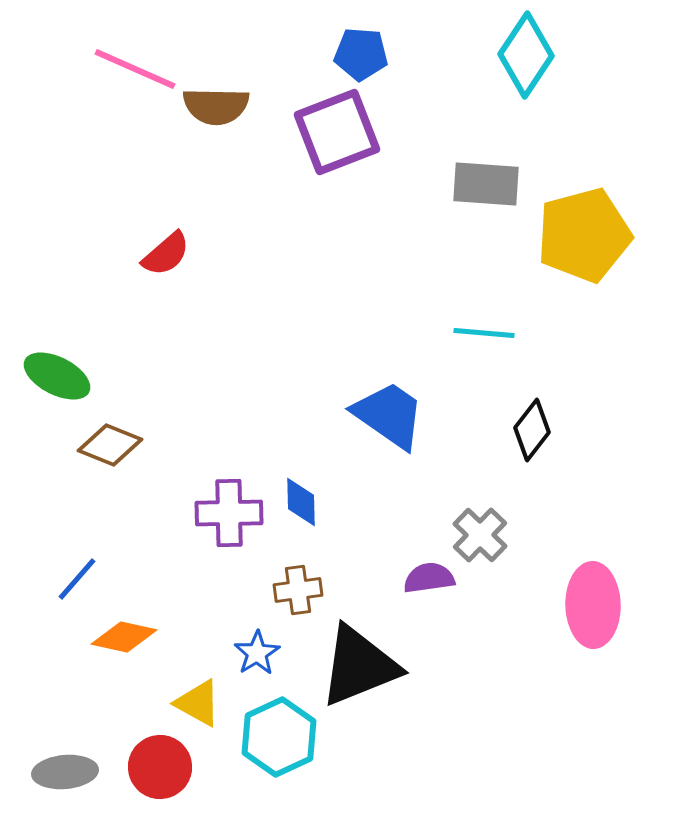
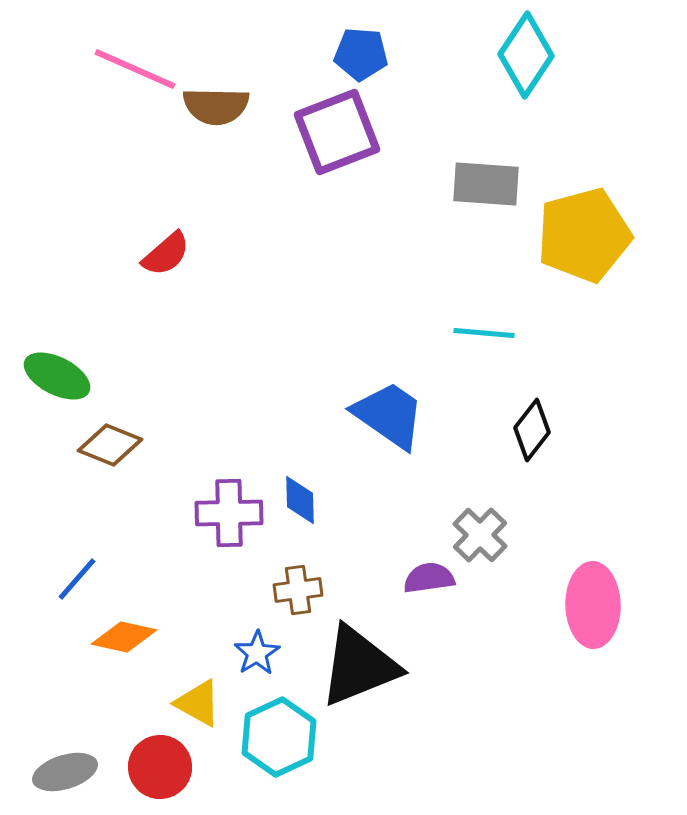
blue diamond: moved 1 px left, 2 px up
gray ellipse: rotated 12 degrees counterclockwise
